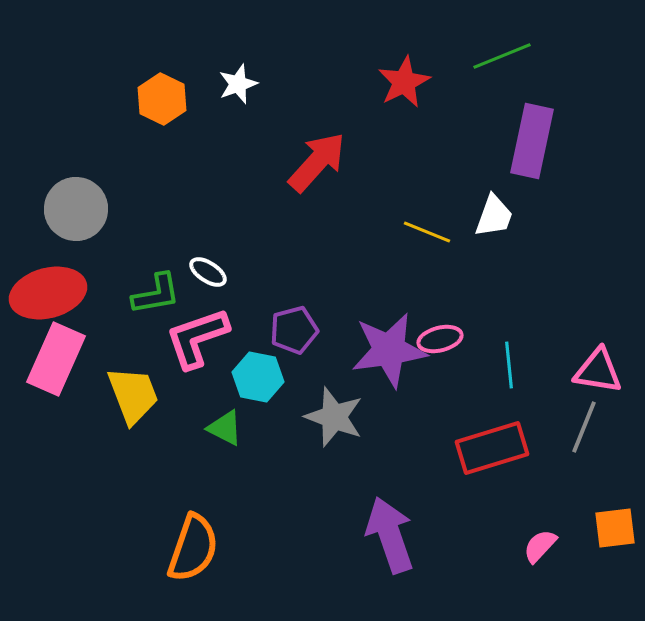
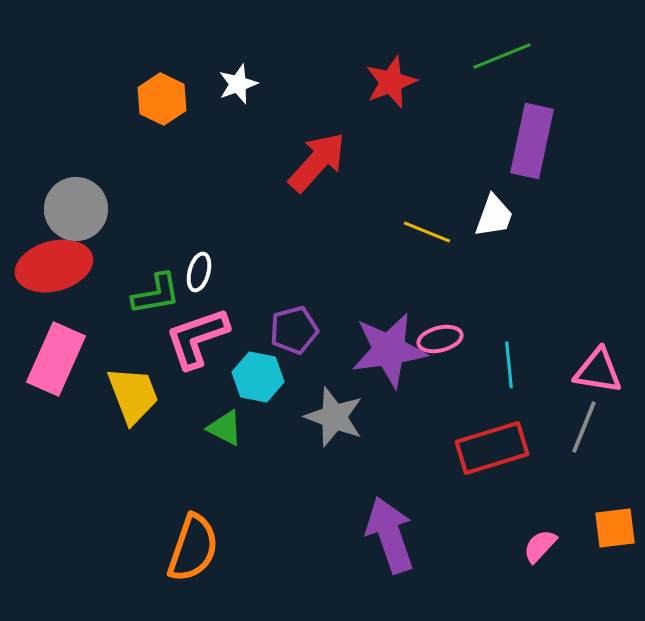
red star: moved 13 px left; rotated 6 degrees clockwise
white ellipse: moved 9 px left; rotated 72 degrees clockwise
red ellipse: moved 6 px right, 27 px up
